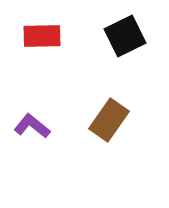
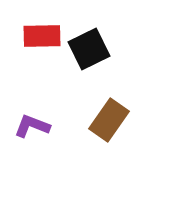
black square: moved 36 px left, 13 px down
purple L-shape: rotated 18 degrees counterclockwise
